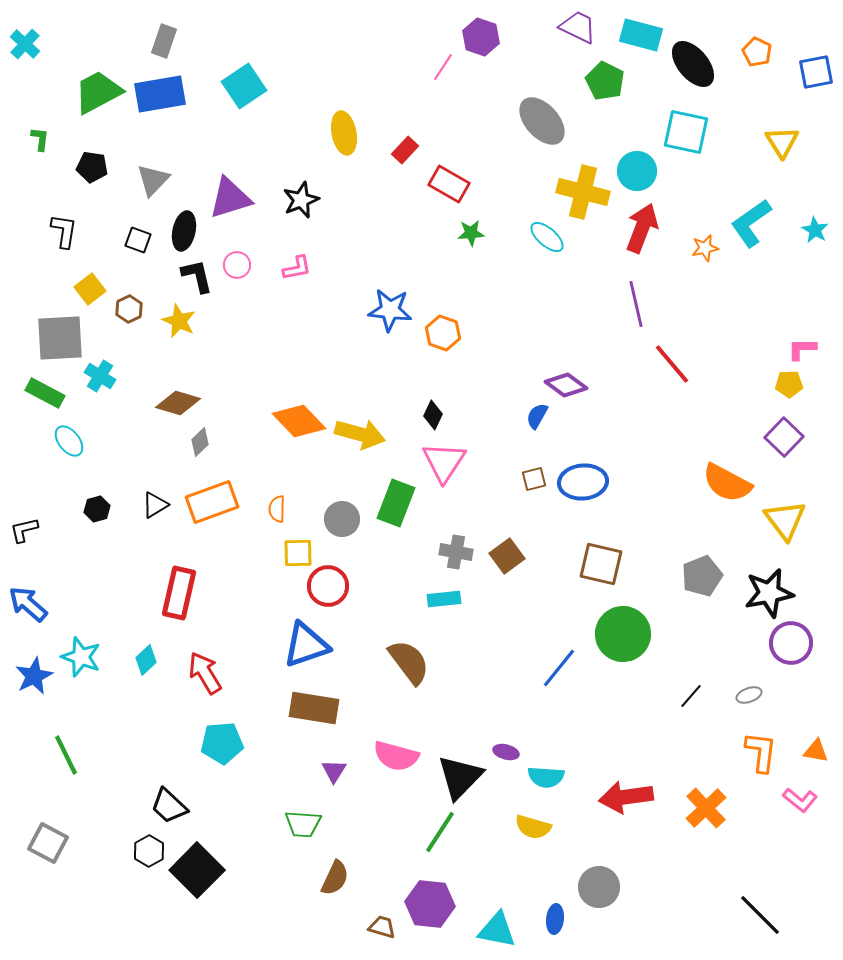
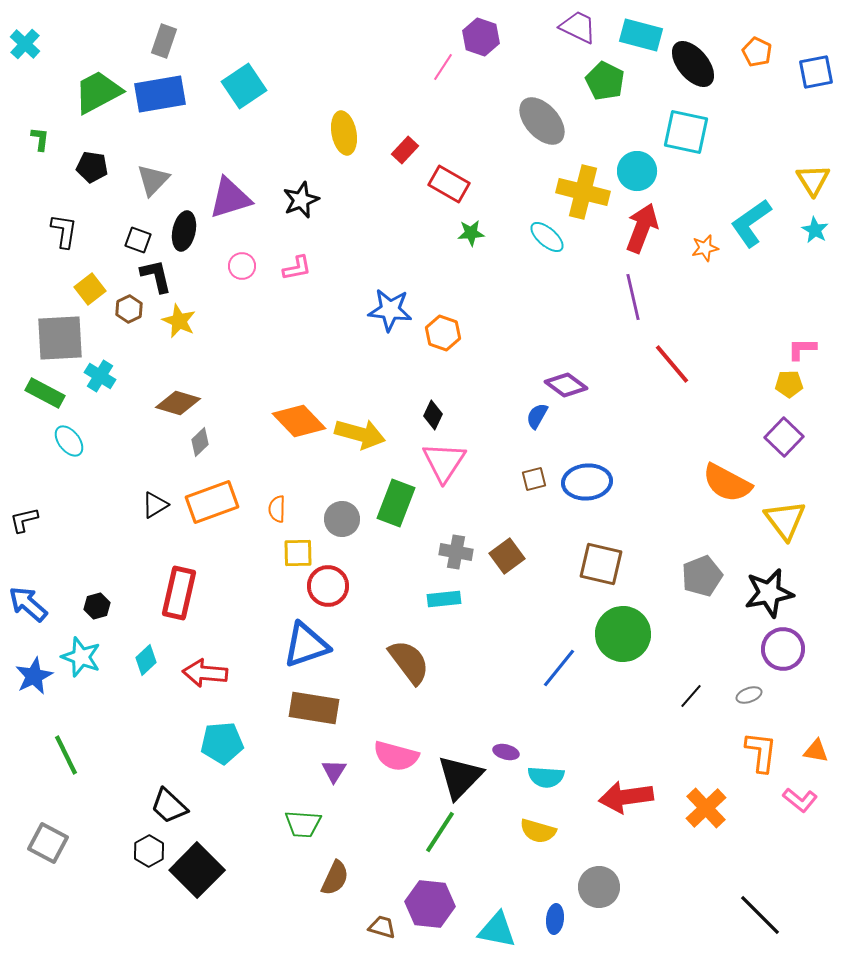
yellow triangle at (782, 142): moved 31 px right, 38 px down
pink circle at (237, 265): moved 5 px right, 1 px down
black L-shape at (197, 276): moved 41 px left
purple line at (636, 304): moved 3 px left, 7 px up
blue ellipse at (583, 482): moved 4 px right
black hexagon at (97, 509): moved 97 px down
black L-shape at (24, 530): moved 10 px up
purple circle at (791, 643): moved 8 px left, 6 px down
red arrow at (205, 673): rotated 54 degrees counterclockwise
yellow semicircle at (533, 827): moved 5 px right, 4 px down
